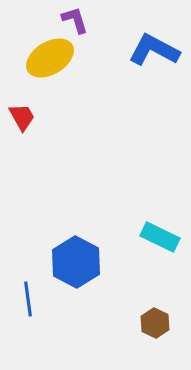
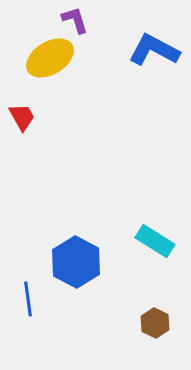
cyan rectangle: moved 5 px left, 4 px down; rotated 6 degrees clockwise
